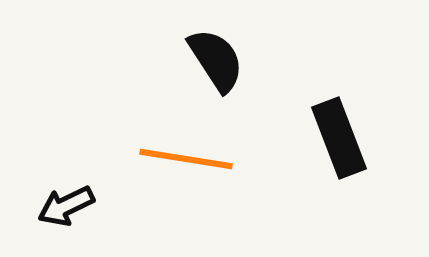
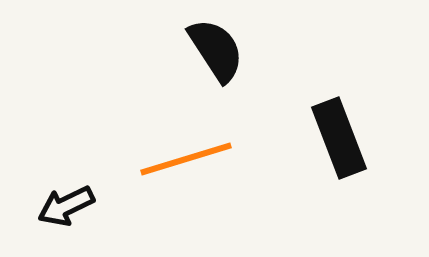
black semicircle: moved 10 px up
orange line: rotated 26 degrees counterclockwise
